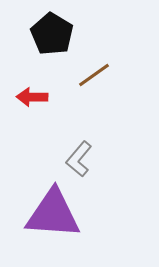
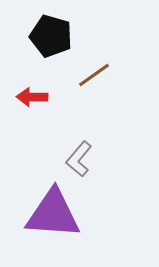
black pentagon: moved 1 px left, 2 px down; rotated 15 degrees counterclockwise
